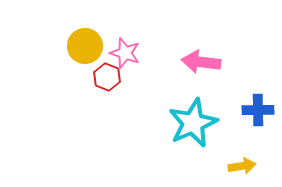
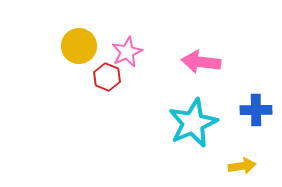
yellow circle: moved 6 px left
pink star: moved 2 px right, 1 px up; rotated 28 degrees clockwise
blue cross: moved 2 px left
